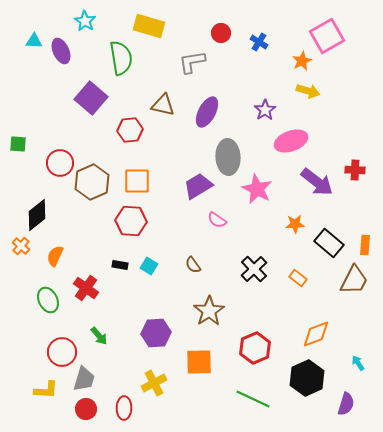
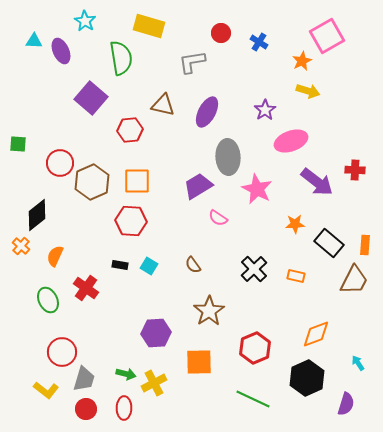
pink semicircle at (217, 220): moved 1 px right, 2 px up
orange rectangle at (298, 278): moved 2 px left, 2 px up; rotated 24 degrees counterclockwise
green arrow at (99, 336): moved 27 px right, 38 px down; rotated 36 degrees counterclockwise
yellow L-shape at (46, 390): rotated 35 degrees clockwise
